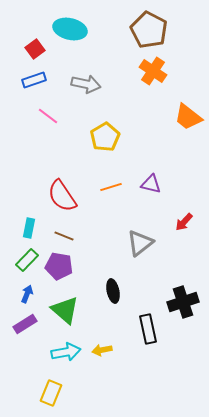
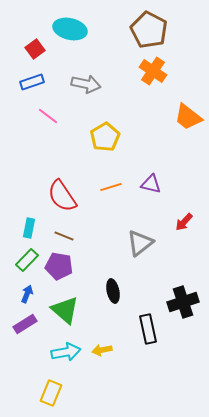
blue rectangle: moved 2 px left, 2 px down
